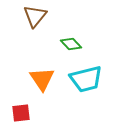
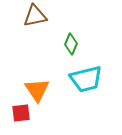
brown triangle: rotated 40 degrees clockwise
green diamond: rotated 65 degrees clockwise
orange triangle: moved 5 px left, 11 px down
